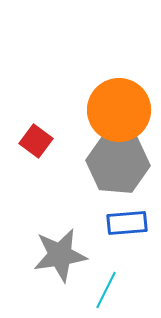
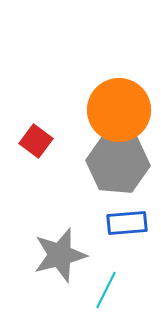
gray star: rotated 6 degrees counterclockwise
